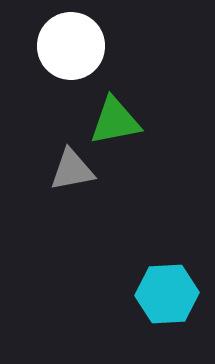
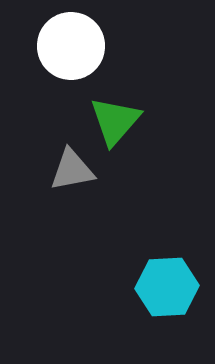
green triangle: rotated 38 degrees counterclockwise
cyan hexagon: moved 7 px up
